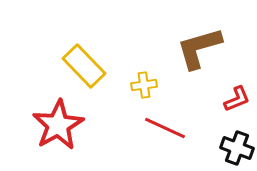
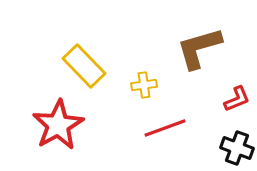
red line: rotated 45 degrees counterclockwise
